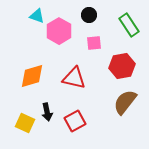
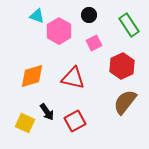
pink square: rotated 21 degrees counterclockwise
red hexagon: rotated 15 degrees counterclockwise
red triangle: moved 1 px left
black arrow: rotated 24 degrees counterclockwise
